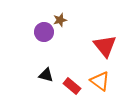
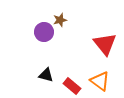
red triangle: moved 2 px up
